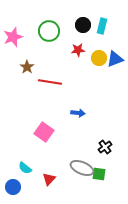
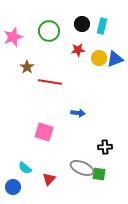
black circle: moved 1 px left, 1 px up
pink square: rotated 18 degrees counterclockwise
black cross: rotated 32 degrees clockwise
